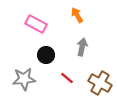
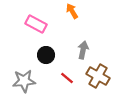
orange arrow: moved 5 px left, 4 px up
gray arrow: moved 1 px right, 3 px down
gray star: moved 2 px down
brown cross: moved 2 px left, 7 px up
